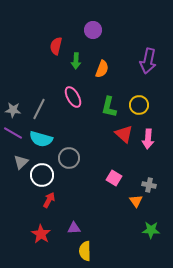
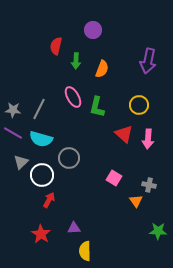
green L-shape: moved 12 px left
green star: moved 7 px right, 1 px down
